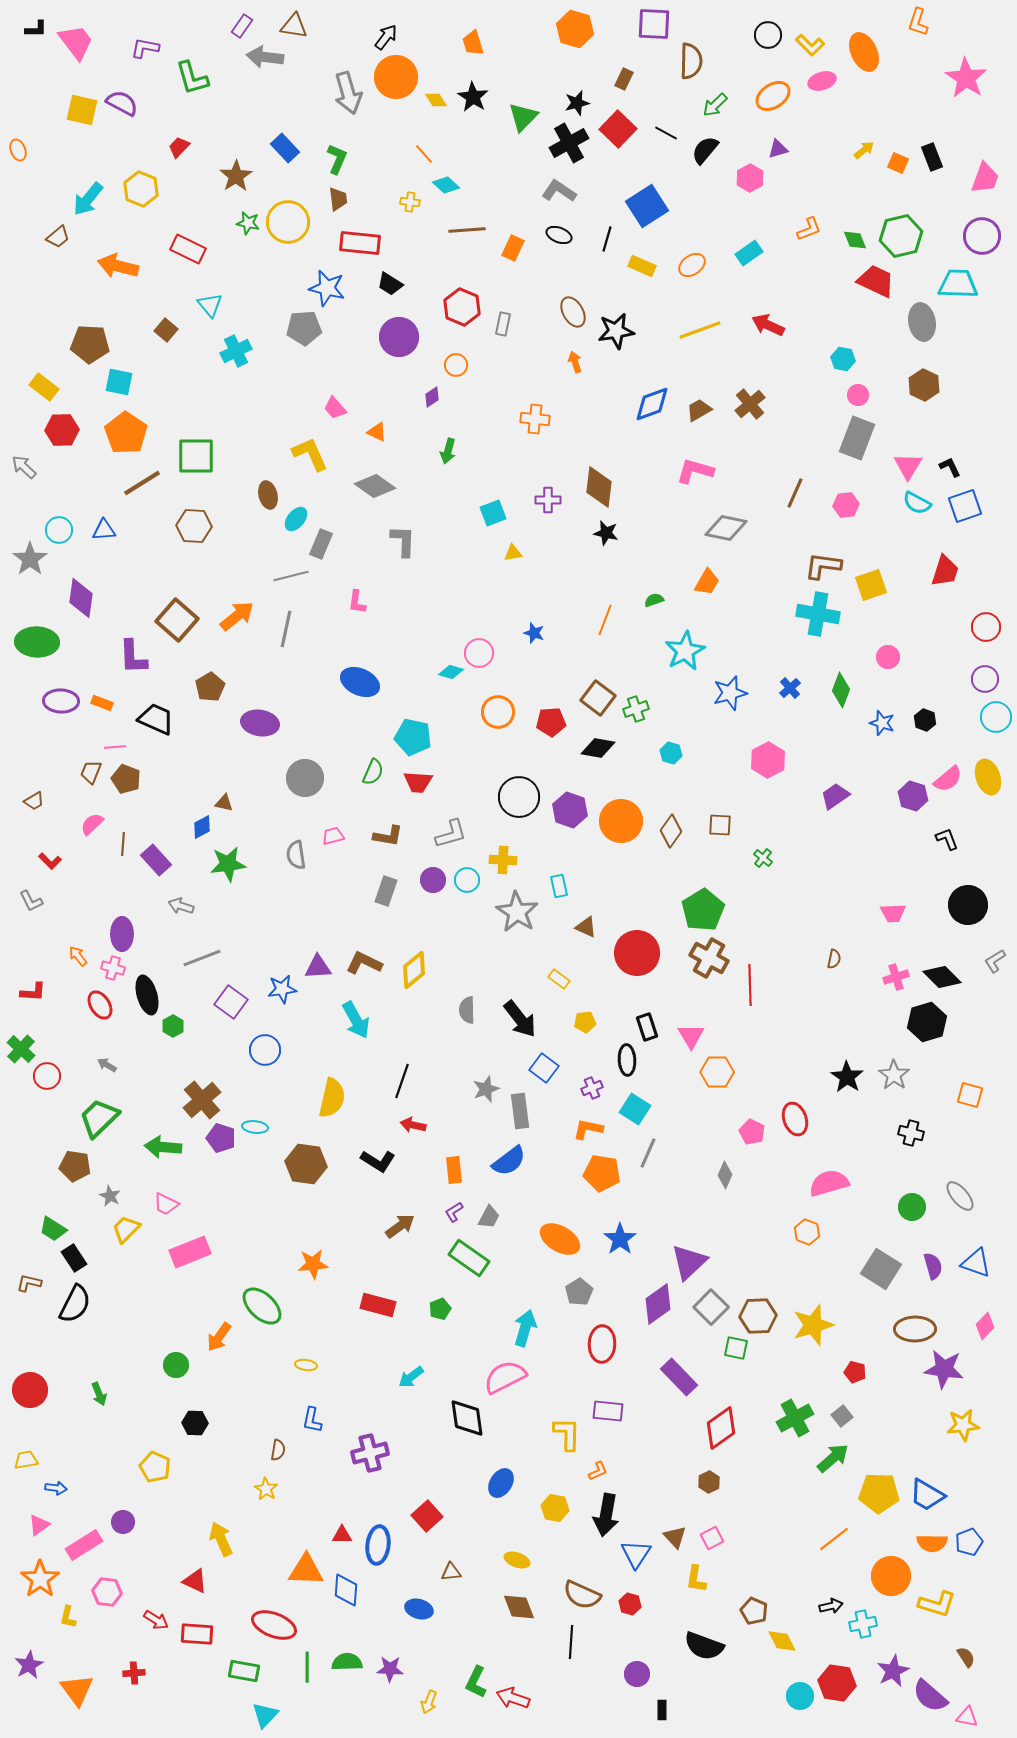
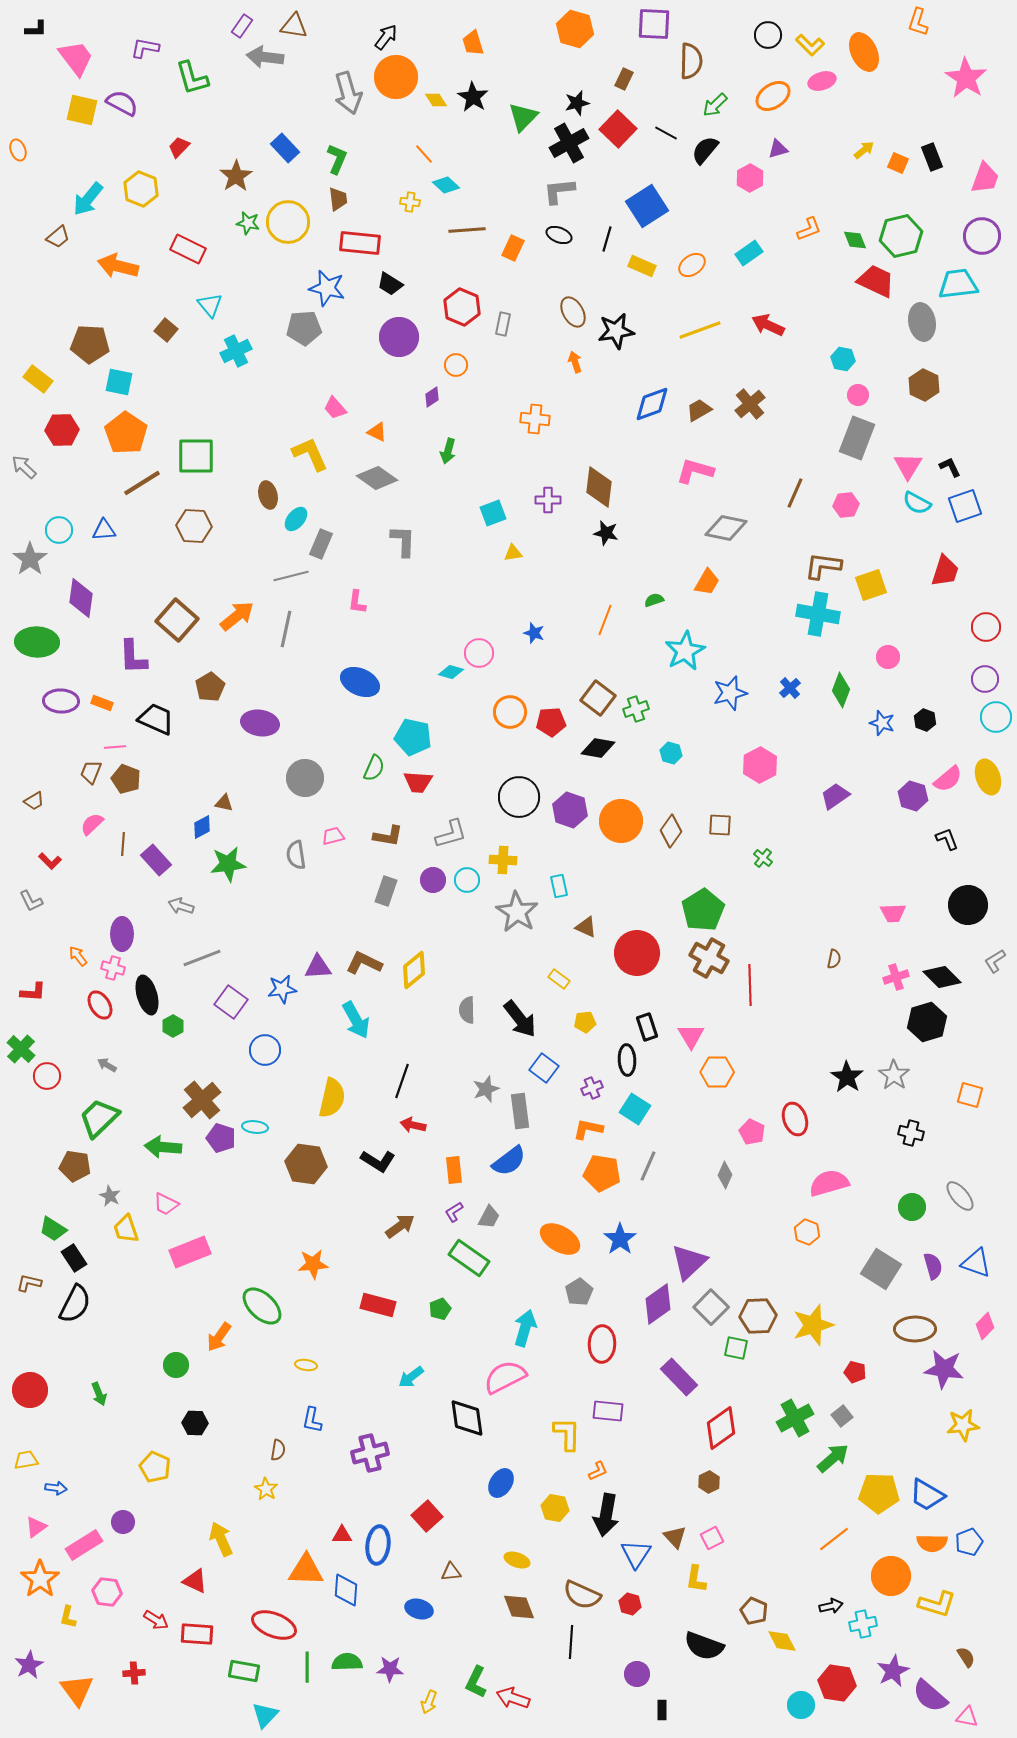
pink trapezoid at (76, 42): moved 16 px down
gray L-shape at (559, 191): rotated 40 degrees counterclockwise
cyan trapezoid at (958, 284): rotated 9 degrees counterclockwise
yellow rectangle at (44, 387): moved 6 px left, 8 px up
gray diamond at (375, 486): moved 2 px right, 8 px up
orange circle at (498, 712): moved 12 px right
pink hexagon at (768, 760): moved 8 px left, 5 px down
green semicircle at (373, 772): moved 1 px right, 4 px up
gray line at (648, 1153): moved 13 px down
yellow trapezoid at (126, 1229): rotated 64 degrees counterclockwise
pink triangle at (39, 1525): moved 3 px left, 2 px down
cyan circle at (800, 1696): moved 1 px right, 9 px down
